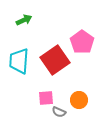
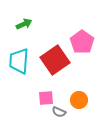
green arrow: moved 4 px down
